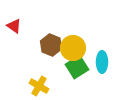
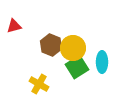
red triangle: rotated 49 degrees counterclockwise
yellow cross: moved 2 px up
